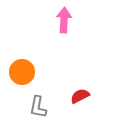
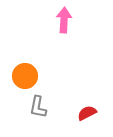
orange circle: moved 3 px right, 4 px down
red semicircle: moved 7 px right, 17 px down
